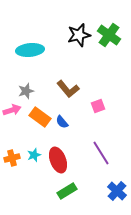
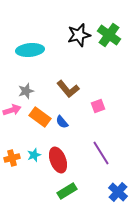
blue cross: moved 1 px right, 1 px down
